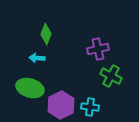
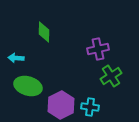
green diamond: moved 2 px left, 2 px up; rotated 20 degrees counterclockwise
cyan arrow: moved 21 px left
green cross: rotated 30 degrees clockwise
green ellipse: moved 2 px left, 2 px up
